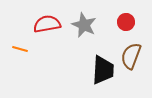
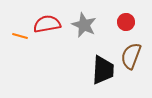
orange line: moved 13 px up
